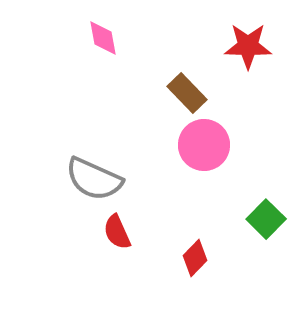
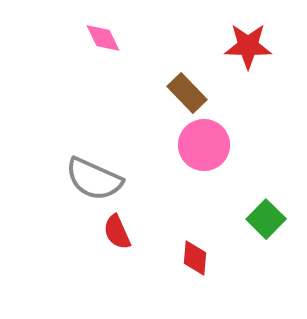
pink diamond: rotated 15 degrees counterclockwise
red diamond: rotated 39 degrees counterclockwise
